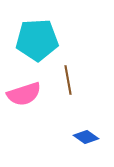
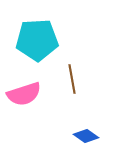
brown line: moved 4 px right, 1 px up
blue diamond: moved 1 px up
